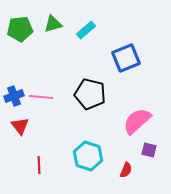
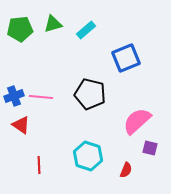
red triangle: moved 1 px right, 1 px up; rotated 18 degrees counterclockwise
purple square: moved 1 px right, 2 px up
